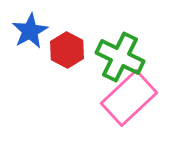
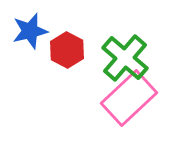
blue star: rotated 15 degrees clockwise
green cross: moved 5 px right, 1 px down; rotated 15 degrees clockwise
